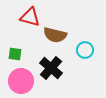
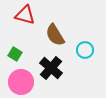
red triangle: moved 5 px left, 2 px up
brown semicircle: rotated 45 degrees clockwise
green square: rotated 24 degrees clockwise
pink circle: moved 1 px down
